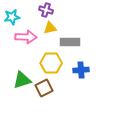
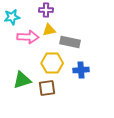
purple cross: rotated 16 degrees counterclockwise
yellow triangle: moved 1 px left, 2 px down
pink arrow: moved 2 px right
gray rectangle: rotated 12 degrees clockwise
yellow hexagon: moved 1 px right
brown square: moved 3 px right; rotated 18 degrees clockwise
